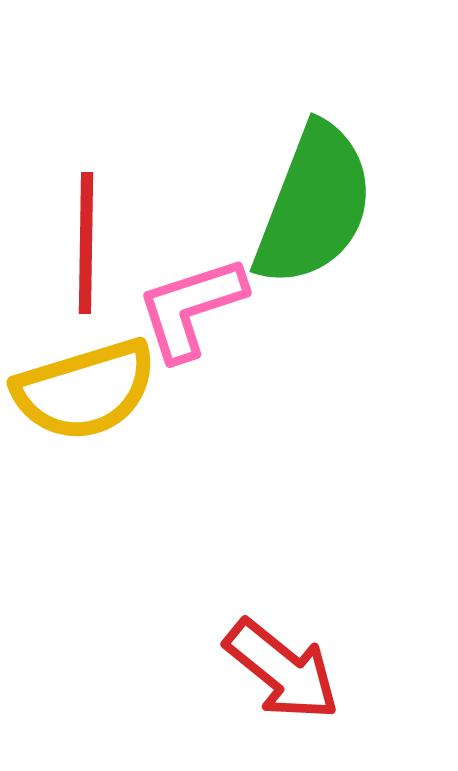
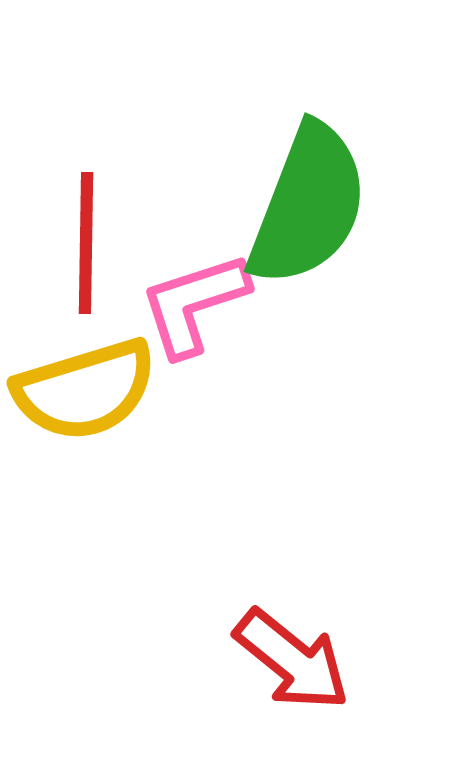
green semicircle: moved 6 px left
pink L-shape: moved 3 px right, 4 px up
red arrow: moved 10 px right, 10 px up
